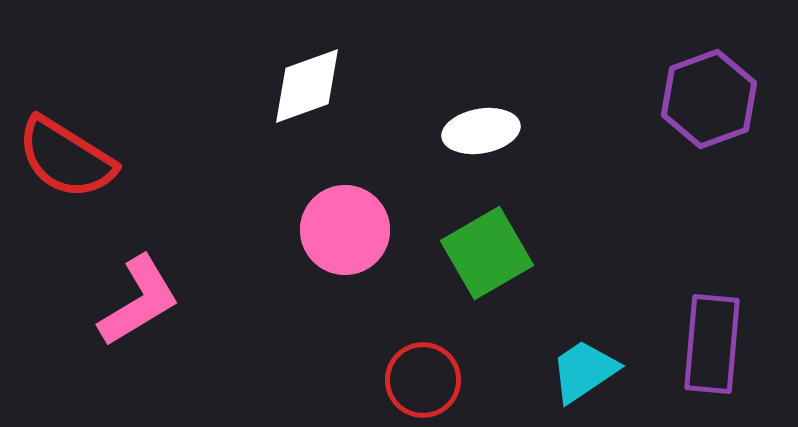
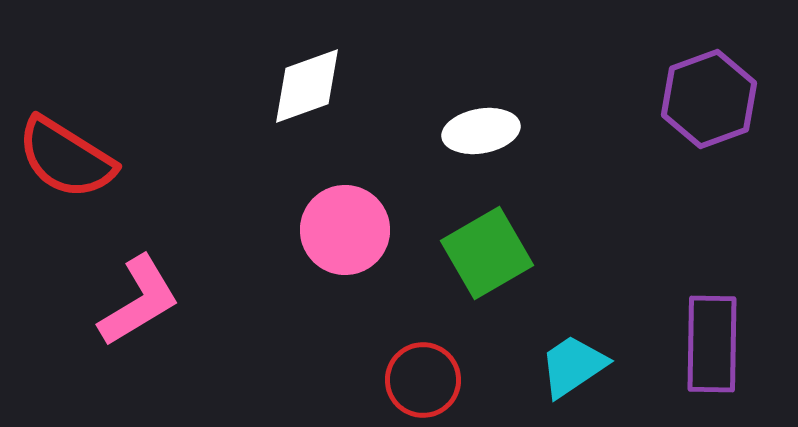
purple rectangle: rotated 4 degrees counterclockwise
cyan trapezoid: moved 11 px left, 5 px up
